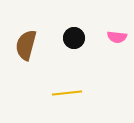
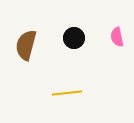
pink semicircle: rotated 72 degrees clockwise
